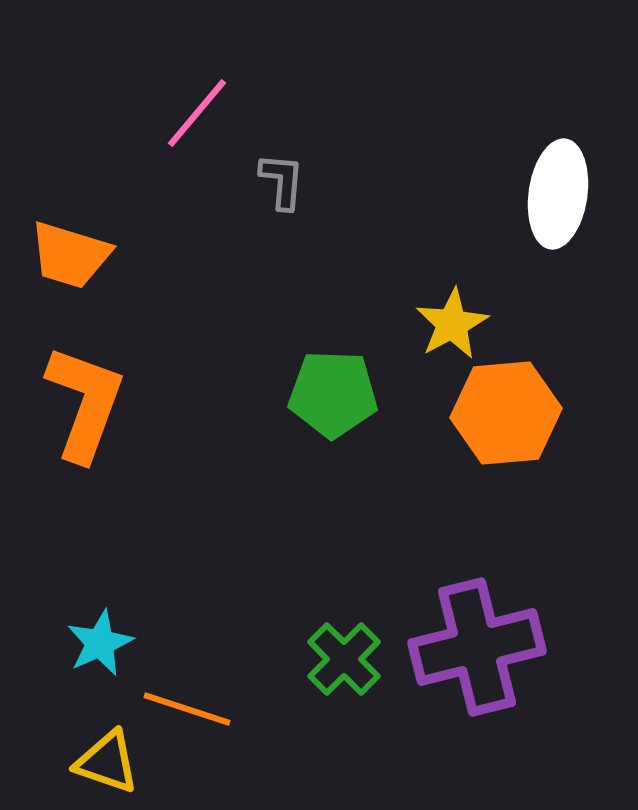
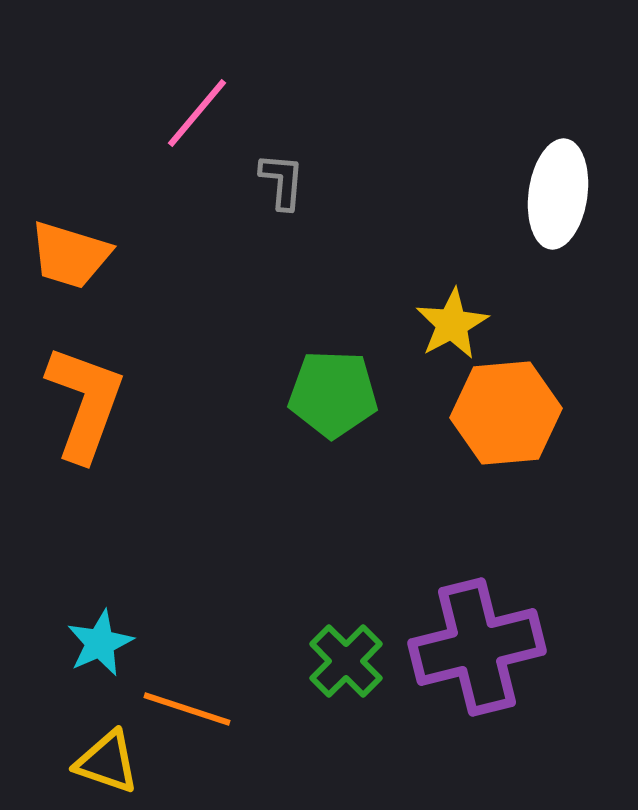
green cross: moved 2 px right, 2 px down
